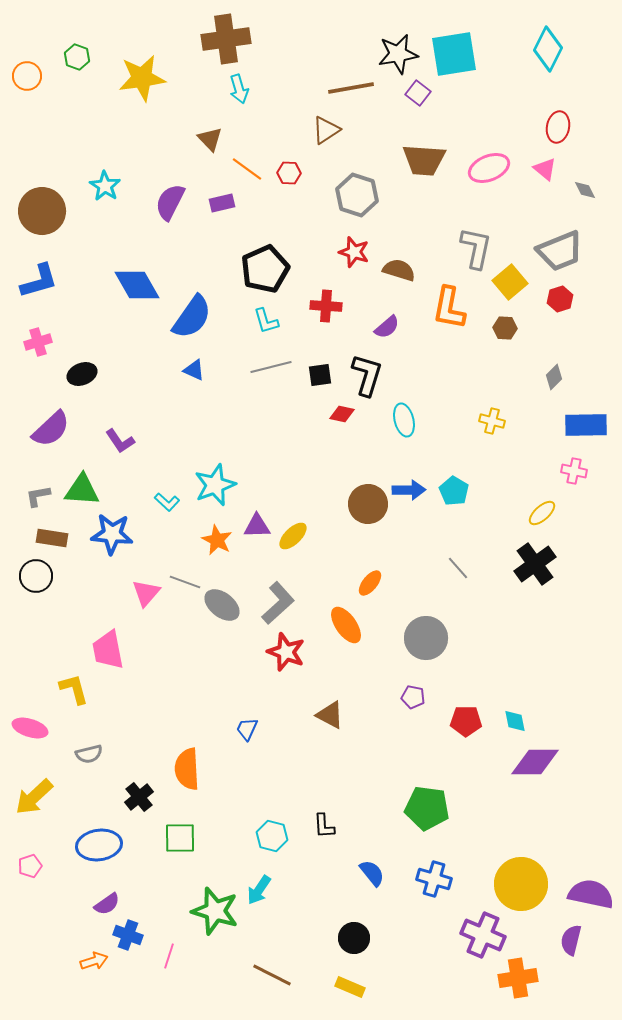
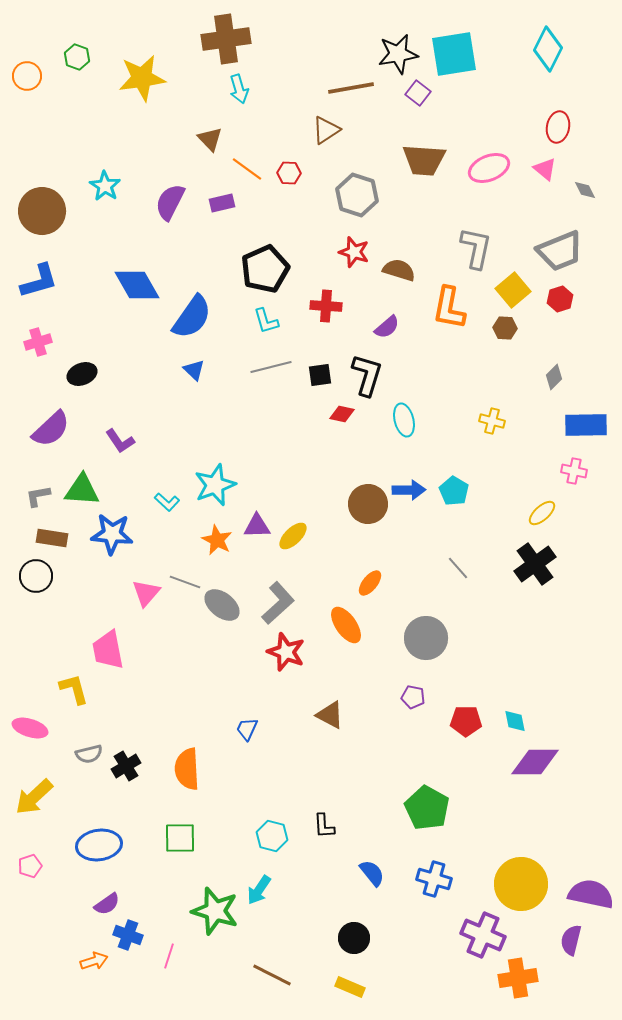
yellow square at (510, 282): moved 3 px right, 8 px down
blue triangle at (194, 370): rotated 20 degrees clockwise
black cross at (139, 797): moved 13 px left, 31 px up; rotated 8 degrees clockwise
green pentagon at (427, 808): rotated 21 degrees clockwise
